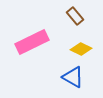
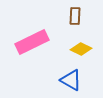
brown rectangle: rotated 42 degrees clockwise
blue triangle: moved 2 px left, 3 px down
